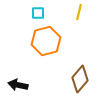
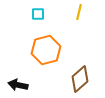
cyan square: moved 1 px down
orange hexagon: moved 9 px down
brown diamond: rotated 8 degrees clockwise
